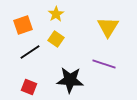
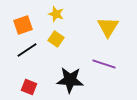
yellow star: rotated 21 degrees counterclockwise
black line: moved 3 px left, 2 px up
